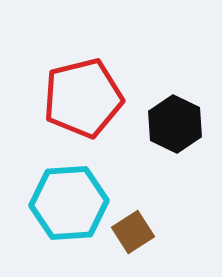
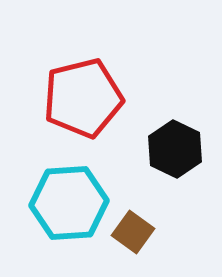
black hexagon: moved 25 px down
brown square: rotated 21 degrees counterclockwise
